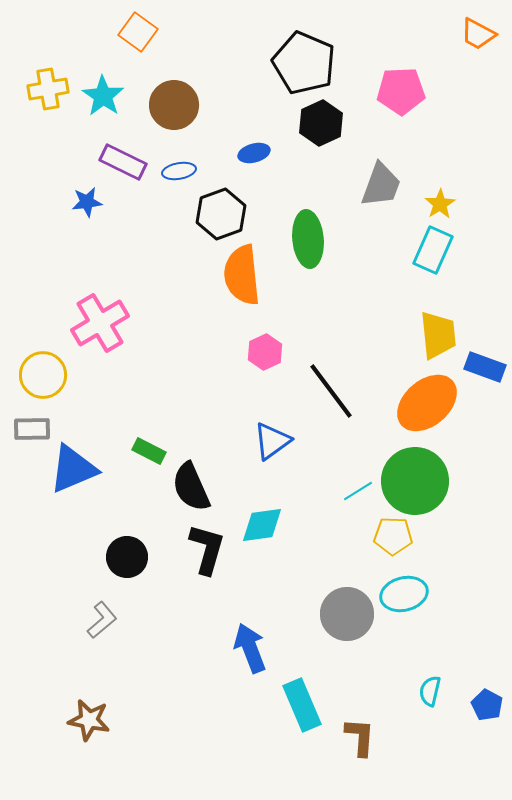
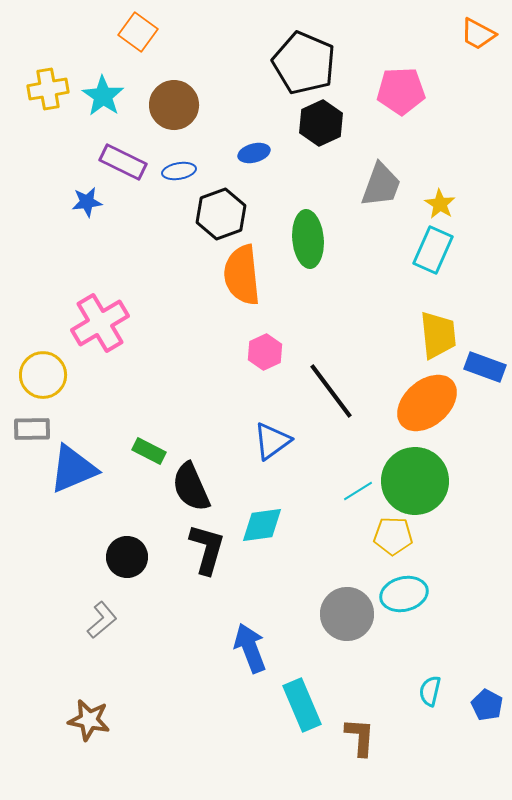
yellow star at (440, 204): rotated 8 degrees counterclockwise
